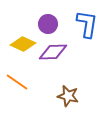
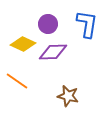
orange line: moved 1 px up
